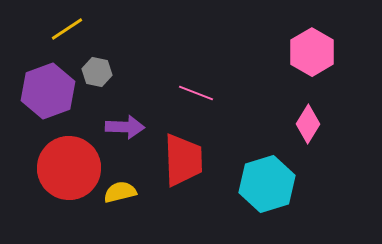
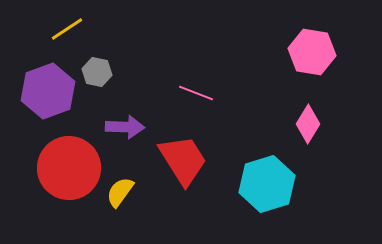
pink hexagon: rotated 21 degrees counterclockwise
red trapezoid: rotated 30 degrees counterclockwise
yellow semicircle: rotated 40 degrees counterclockwise
